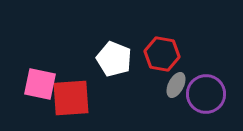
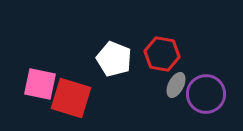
red square: rotated 21 degrees clockwise
